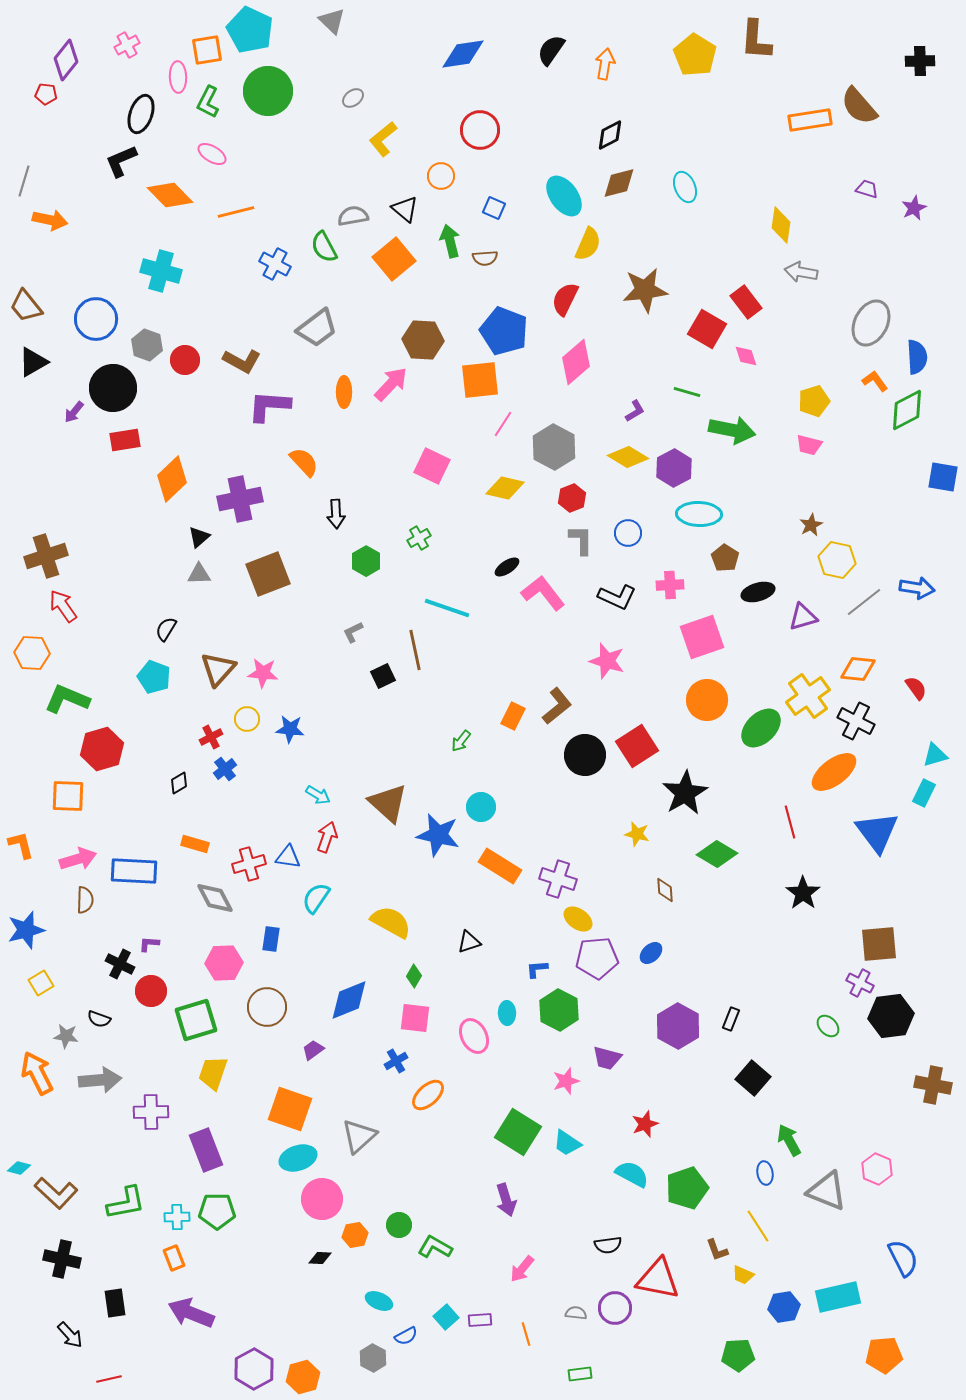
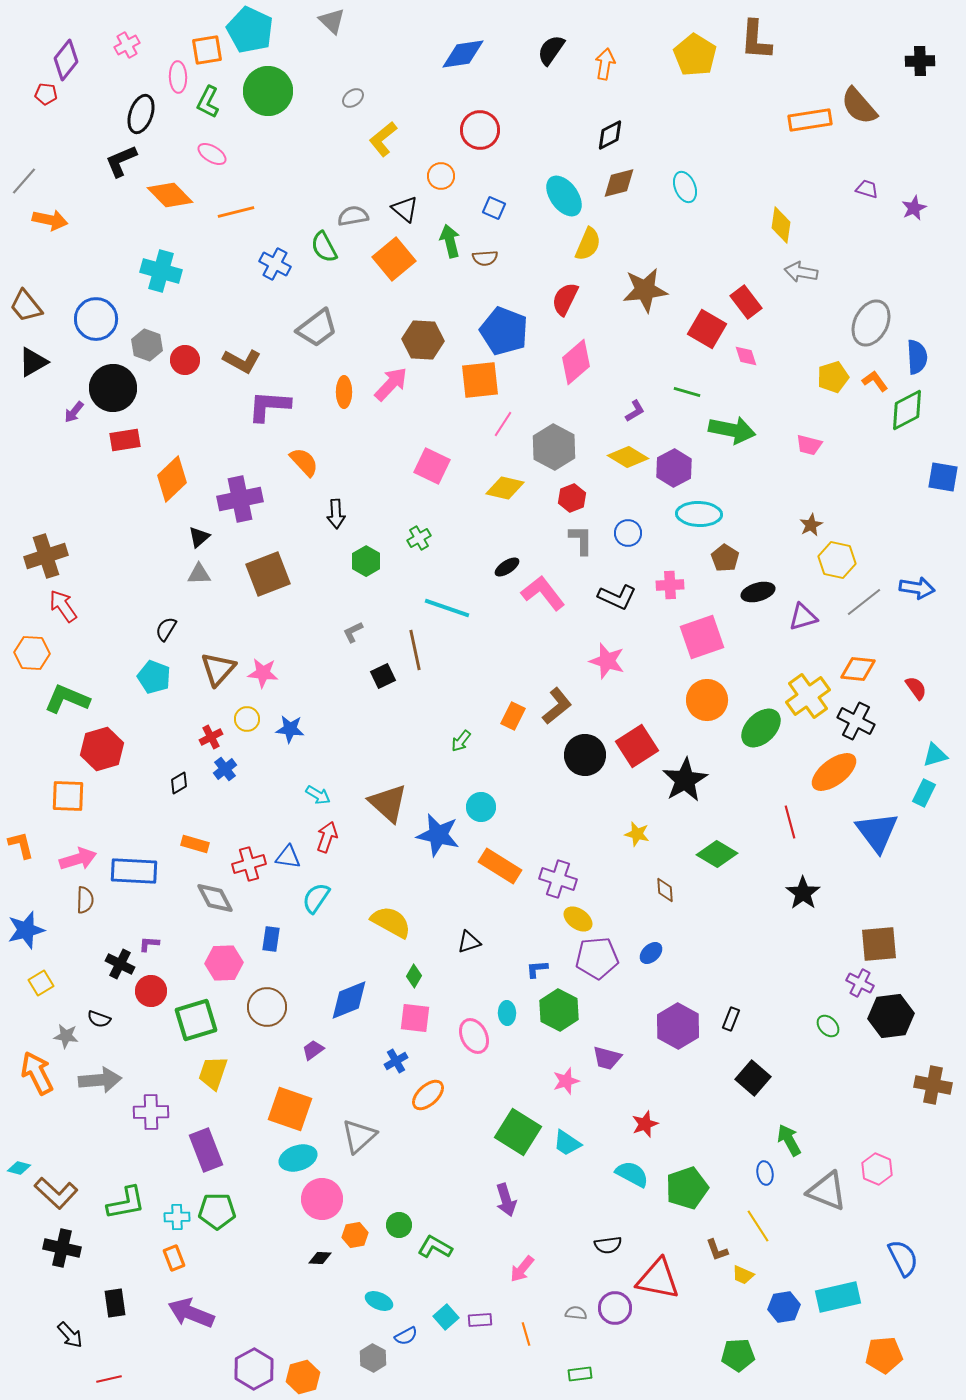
gray line at (24, 181): rotated 24 degrees clockwise
yellow pentagon at (814, 401): moved 19 px right, 24 px up
black star at (685, 793): moved 13 px up
black cross at (62, 1259): moved 11 px up
